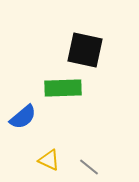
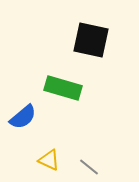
black square: moved 6 px right, 10 px up
green rectangle: rotated 18 degrees clockwise
